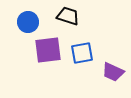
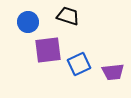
blue square: moved 3 px left, 11 px down; rotated 15 degrees counterclockwise
purple trapezoid: rotated 30 degrees counterclockwise
